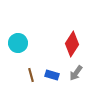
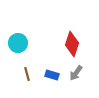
red diamond: rotated 15 degrees counterclockwise
brown line: moved 4 px left, 1 px up
